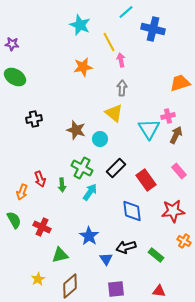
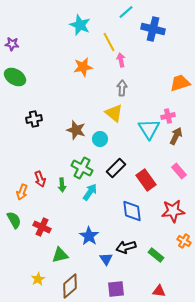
brown arrow: moved 1 px down
